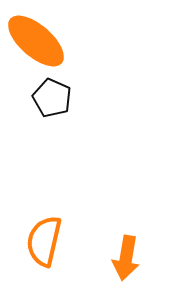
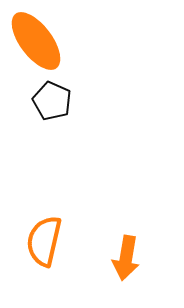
orange ellipse: rotated 12 degrees clockwise
black pentagon: moved 3 px down
